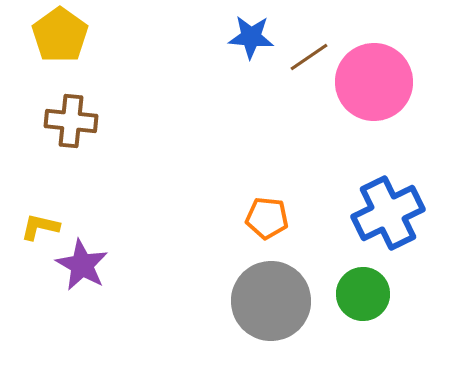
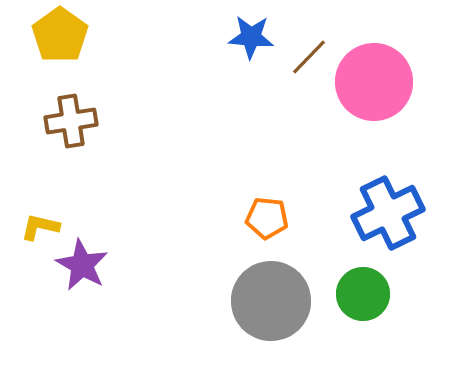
brown line: rotated 12 degrees counterclockwise
brown cross: rotated 15 degrees counterclockwise
